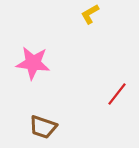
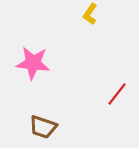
yellow L-shape: rotated 25 degrees counterclockwise
